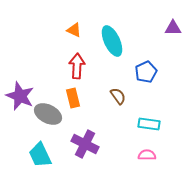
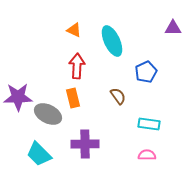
purple star: moved 2 px left, 1 px down; rotated 24 degrees counterclockwise
purple cross: rotated 28 degrees counterclockwise
cyan trapezoid: moved 1 px left, 1 px up; rotated 20 degrees counterclockwise
